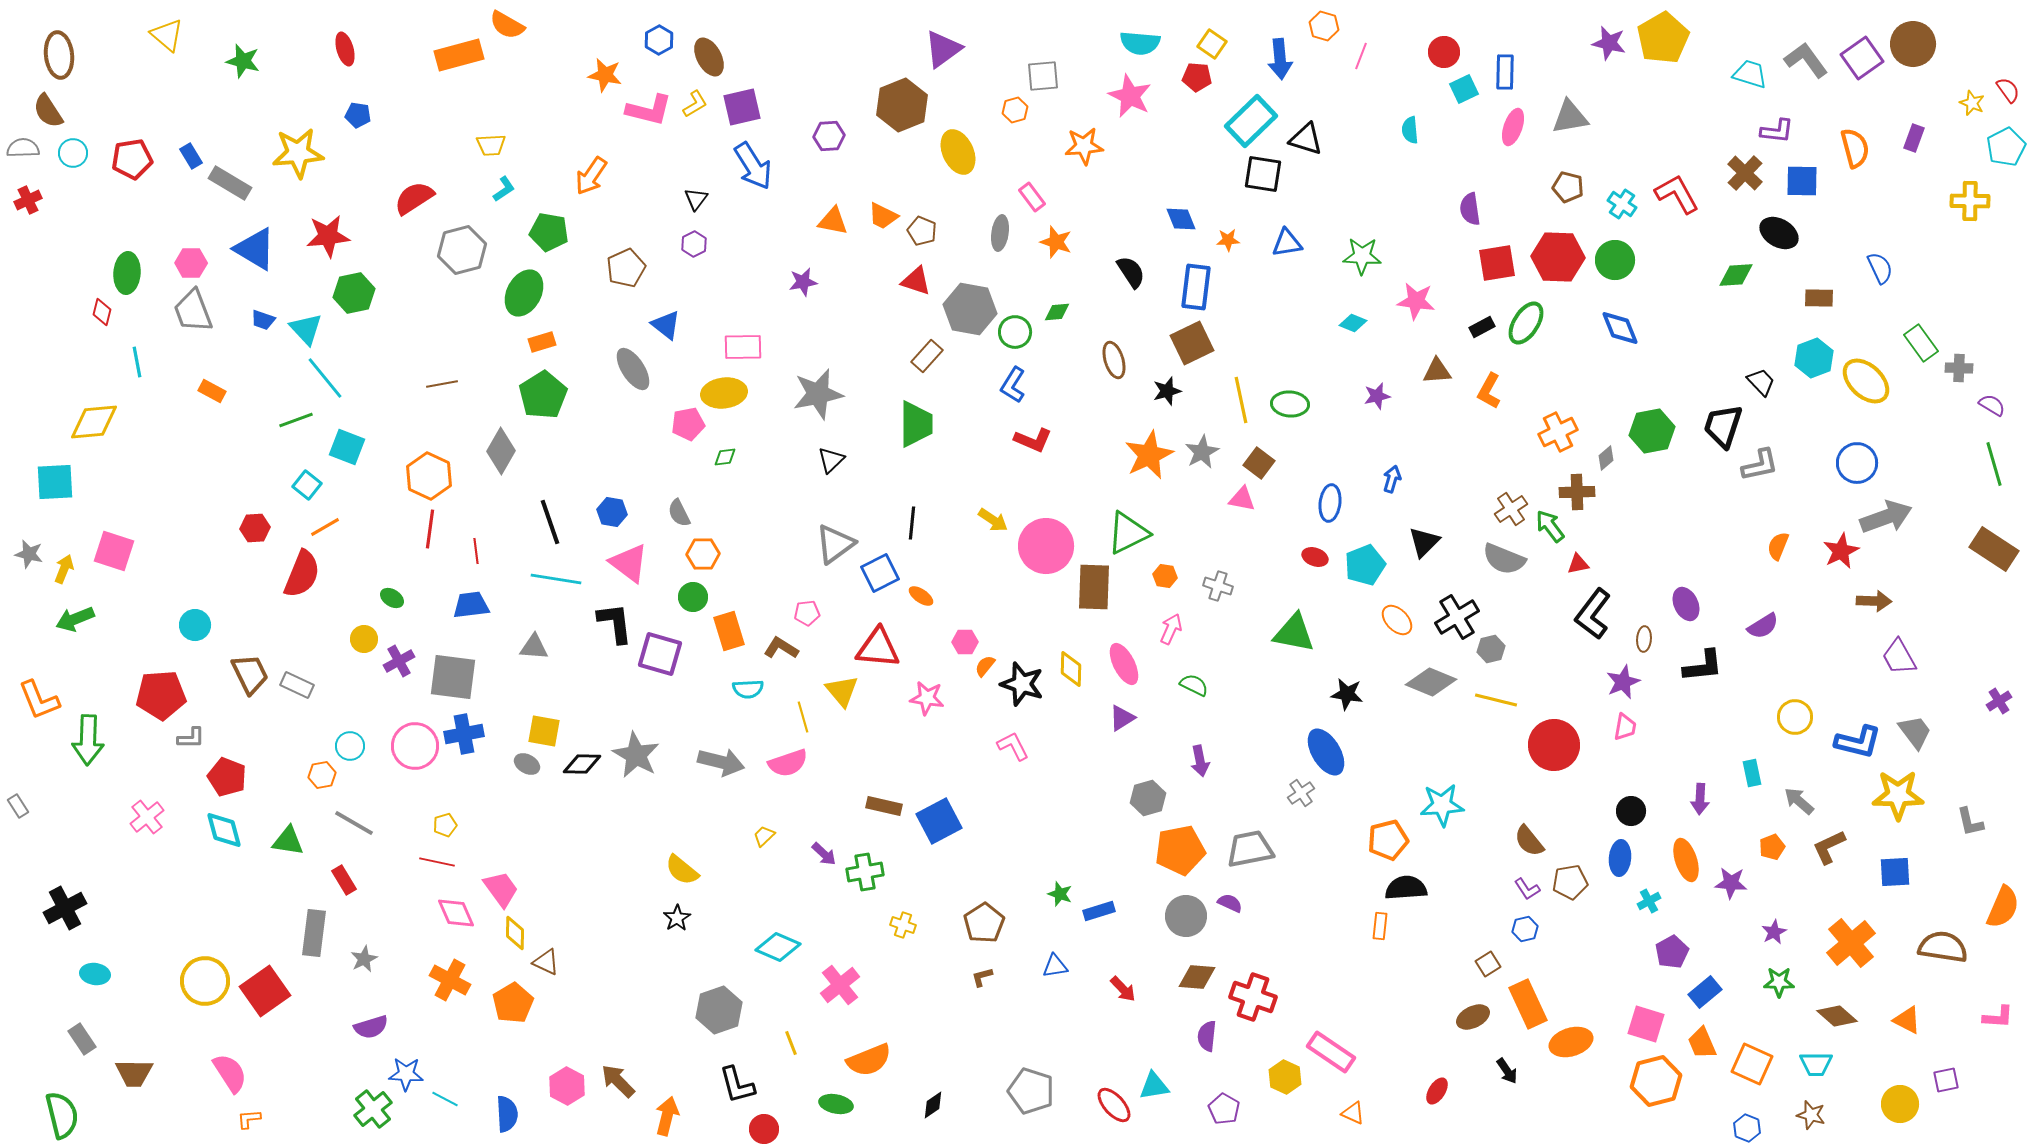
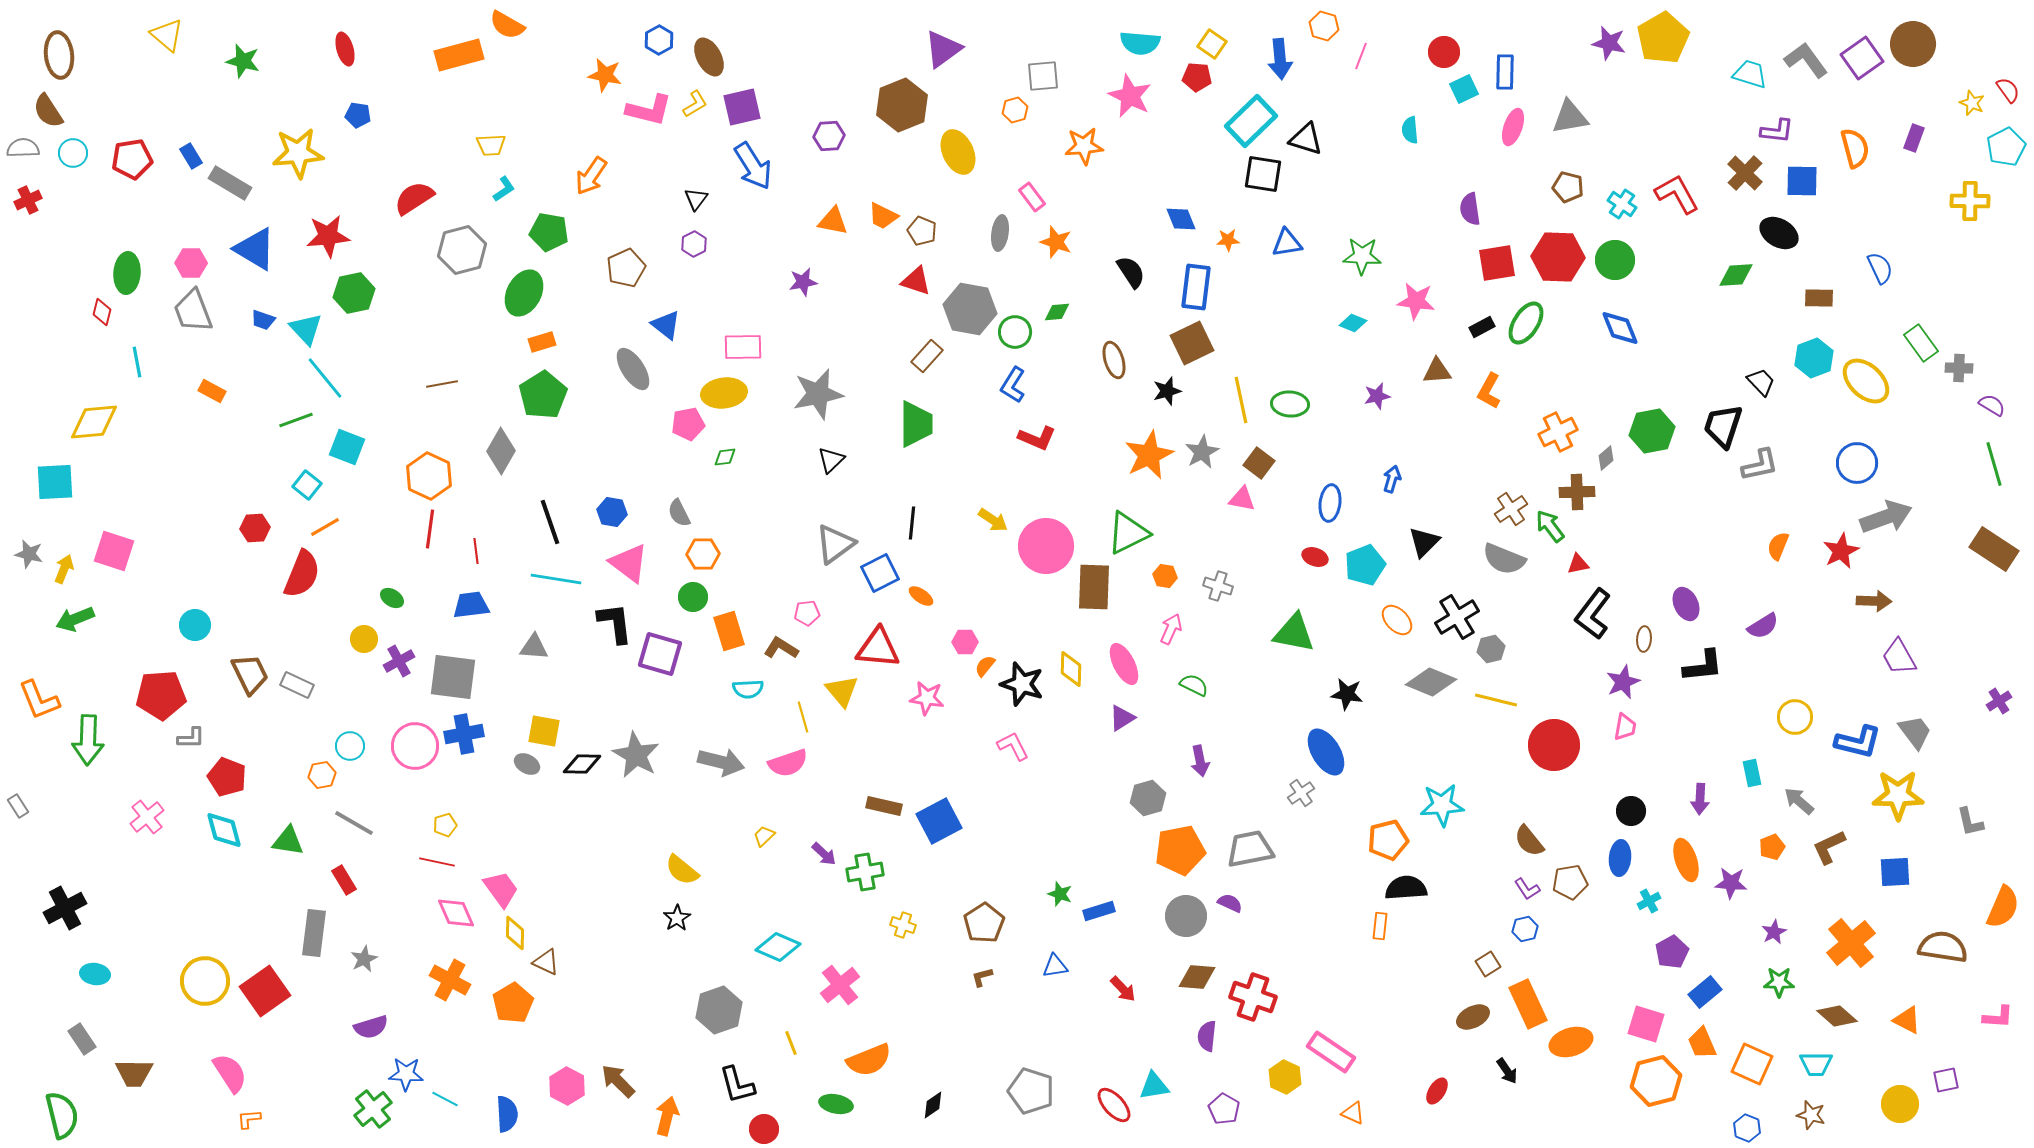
red L-shape at (1033, 440): moved 4 px right, 2 px up
